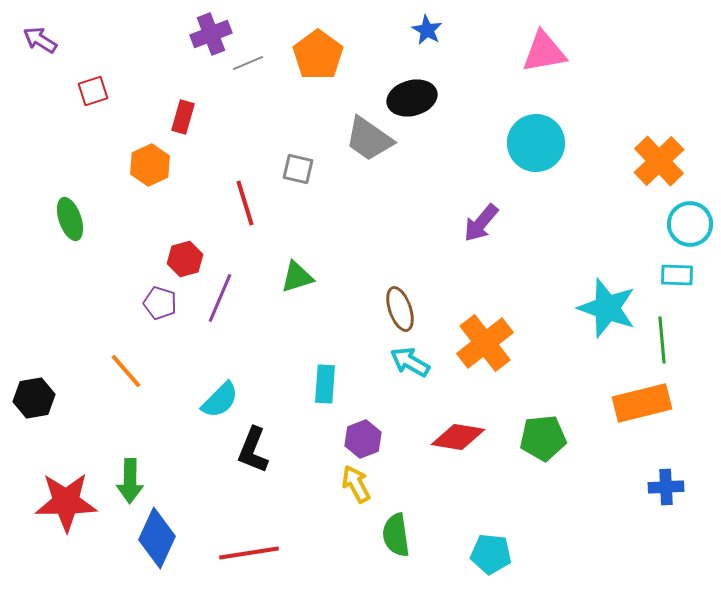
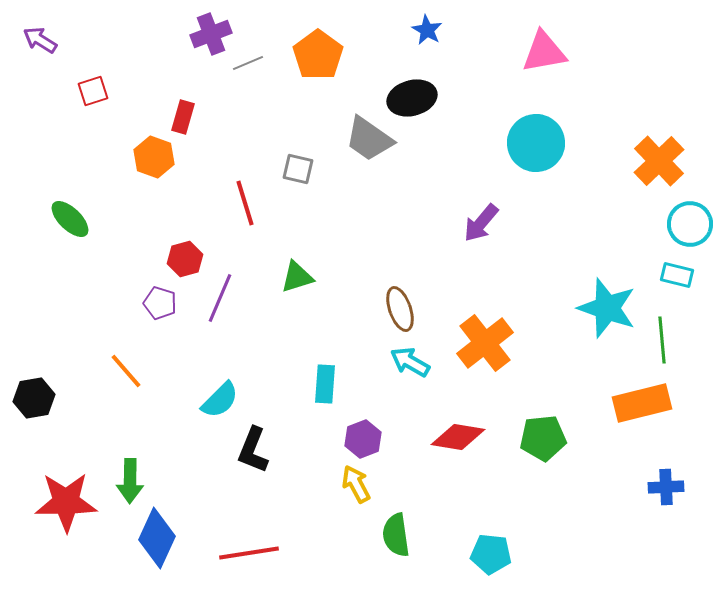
orange hexagon at (150, 165): moved 4 px right, 8 px up; rotated 15 degrees counterclockwise
green ellipse at (70, 219): rotated 27 degrees counterclockwise
cyan rectangle at (677, 275): rotated 12 degrees clockwise
